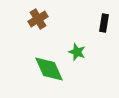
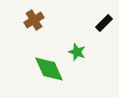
brown cross: moved 4 px left, 1 px down
black rectangle: rotated 36 degrees clockwise
